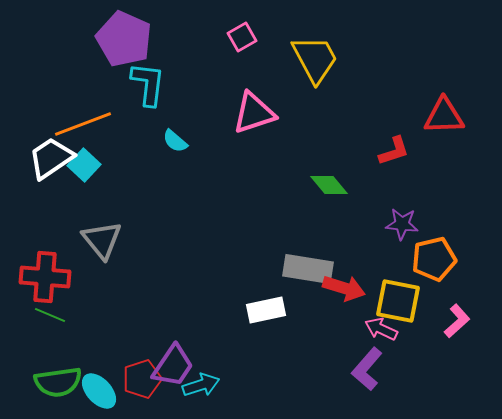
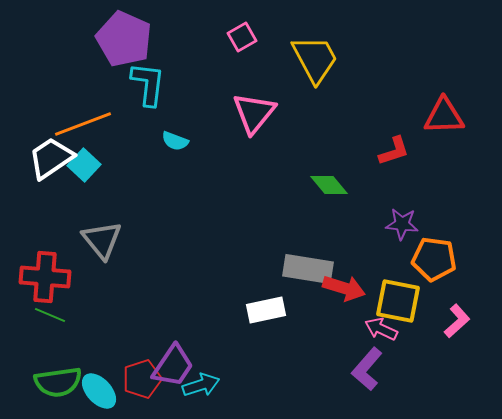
pink triangle: rotated 33 degrees counterclockwise
cyan semicircle: rotated 20 degrees counterclockwise
orange pentagon: rotated 21 degrees clockwise
